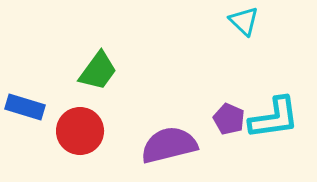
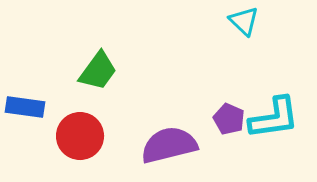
blue rectangle: rotated 9 degrees counterclockwise
red circle: moved 5 px down
